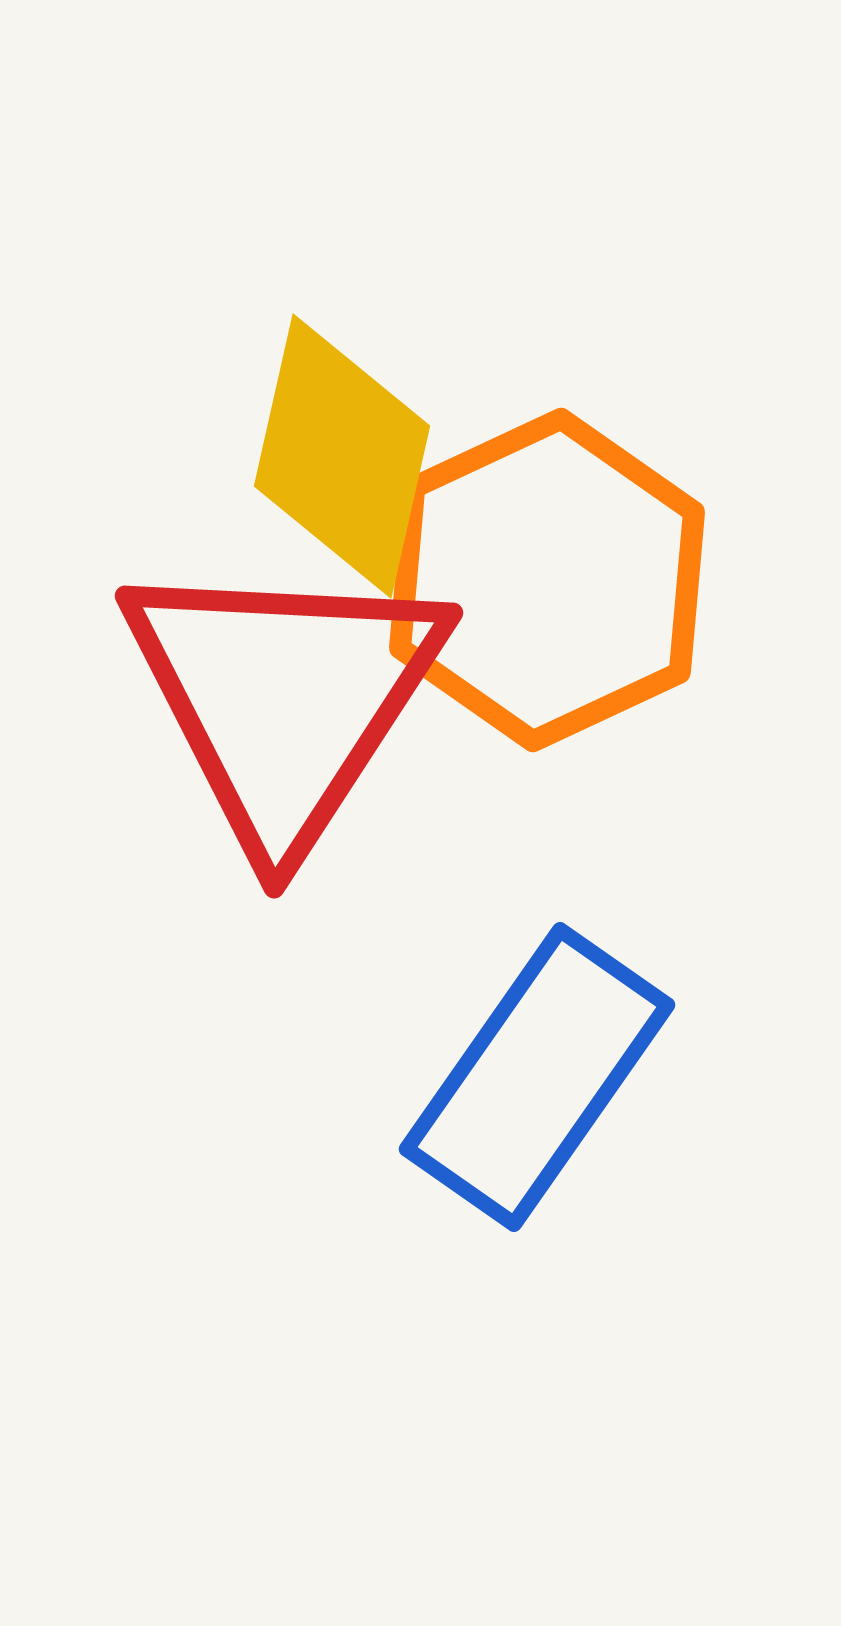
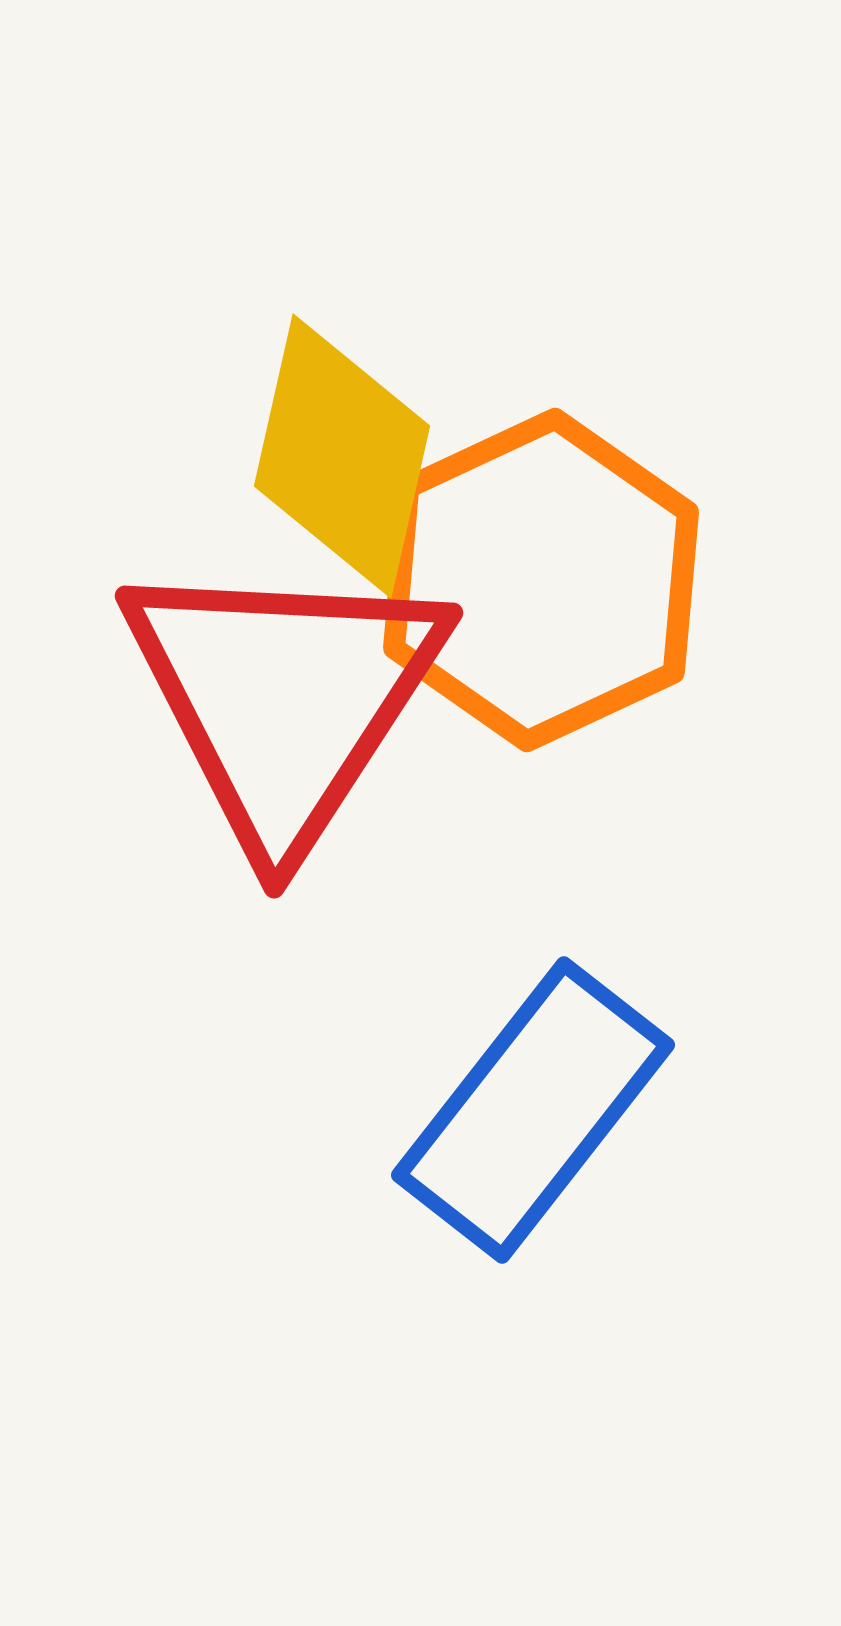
orange hexagon: moved 6 px left
blue rectangle: moved 4 px left, 33 px down; rotated 3 degrees clockwise
